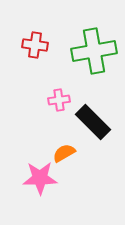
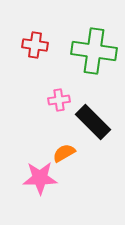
green cross: rotated 18 degrees clockwise
